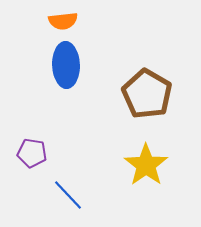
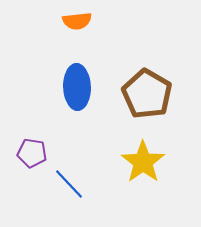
orange semicircle: moved 14 px right
blue ellipse: moved 11 px right, 22 px down
yellow star: moved 3 px left, 3 px up
blue line: moved 1 px right, 11 px up
